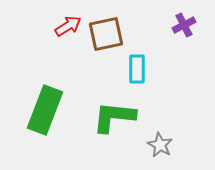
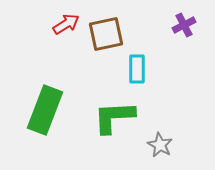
red arrow: moved 2 px left, 2 px up
green L-shape: rotated 9 degrees counterclockwise
